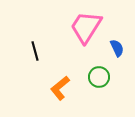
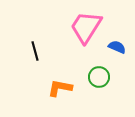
blue semicircle: moved 1 px up; rotated 42 degrees counterclockwise
orange L-shape: rotated 50 degrees clockwise
